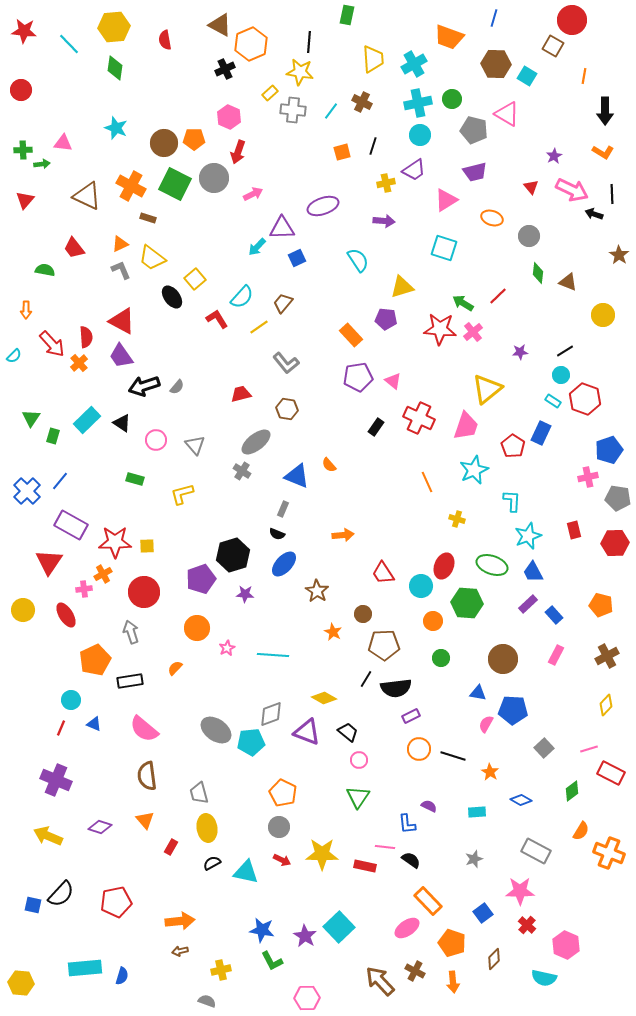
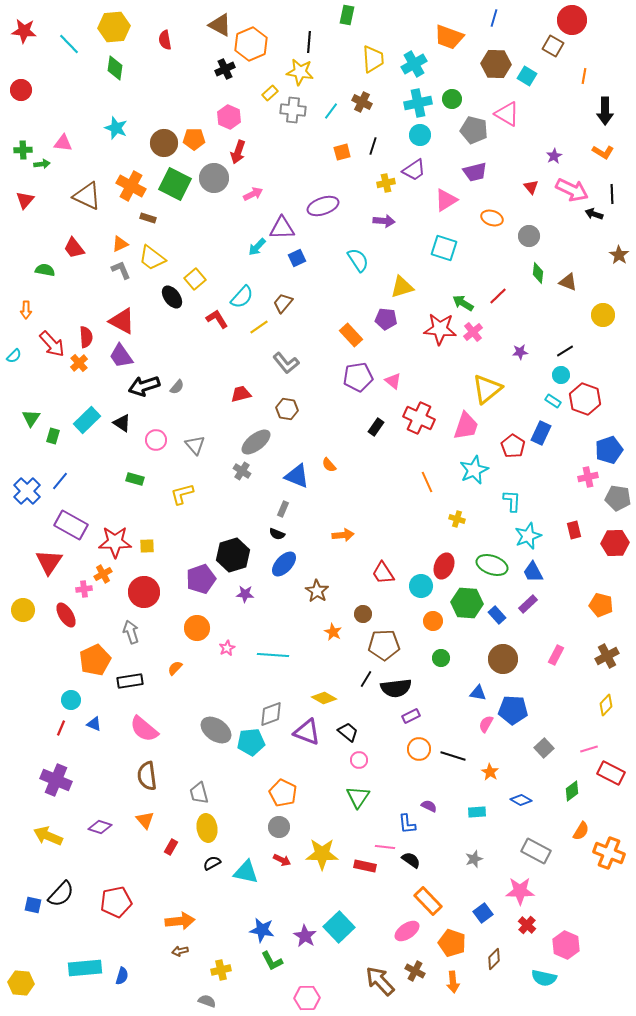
blue rectangle at (554, 615): moved 57 px left
pink ellipse at (407, 928): moved 3 px down
